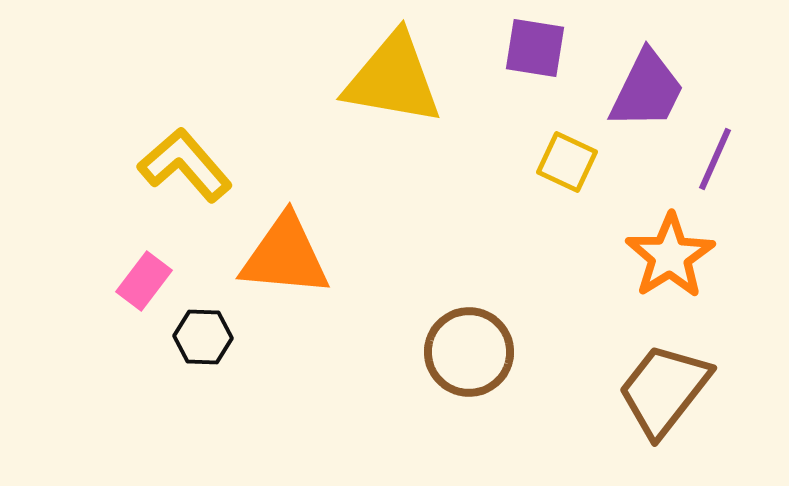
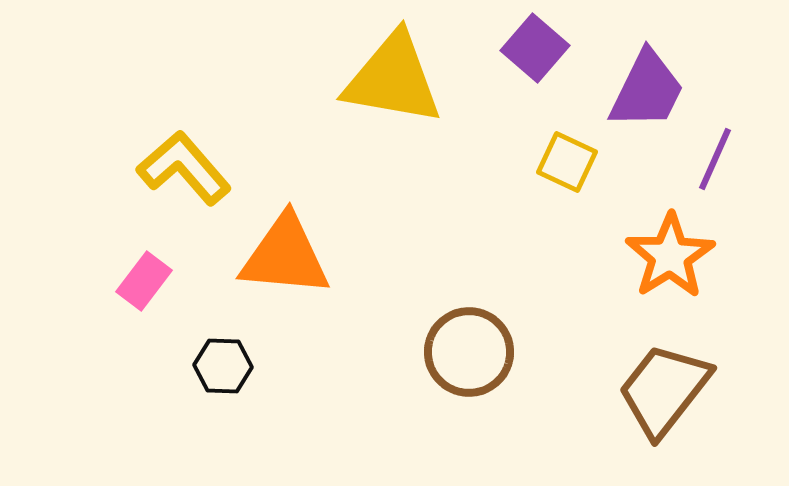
purple square: rotated 32 degrees clockwise
yellow L-shape: moved 1 px left, 3 px down
black hexagon: moved 20 px right, 29 px down
